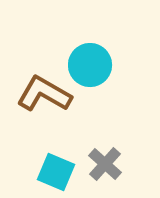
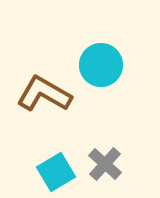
cyan circle: moved 11 px right
cyan square: rotated 36 degrees clockwise
